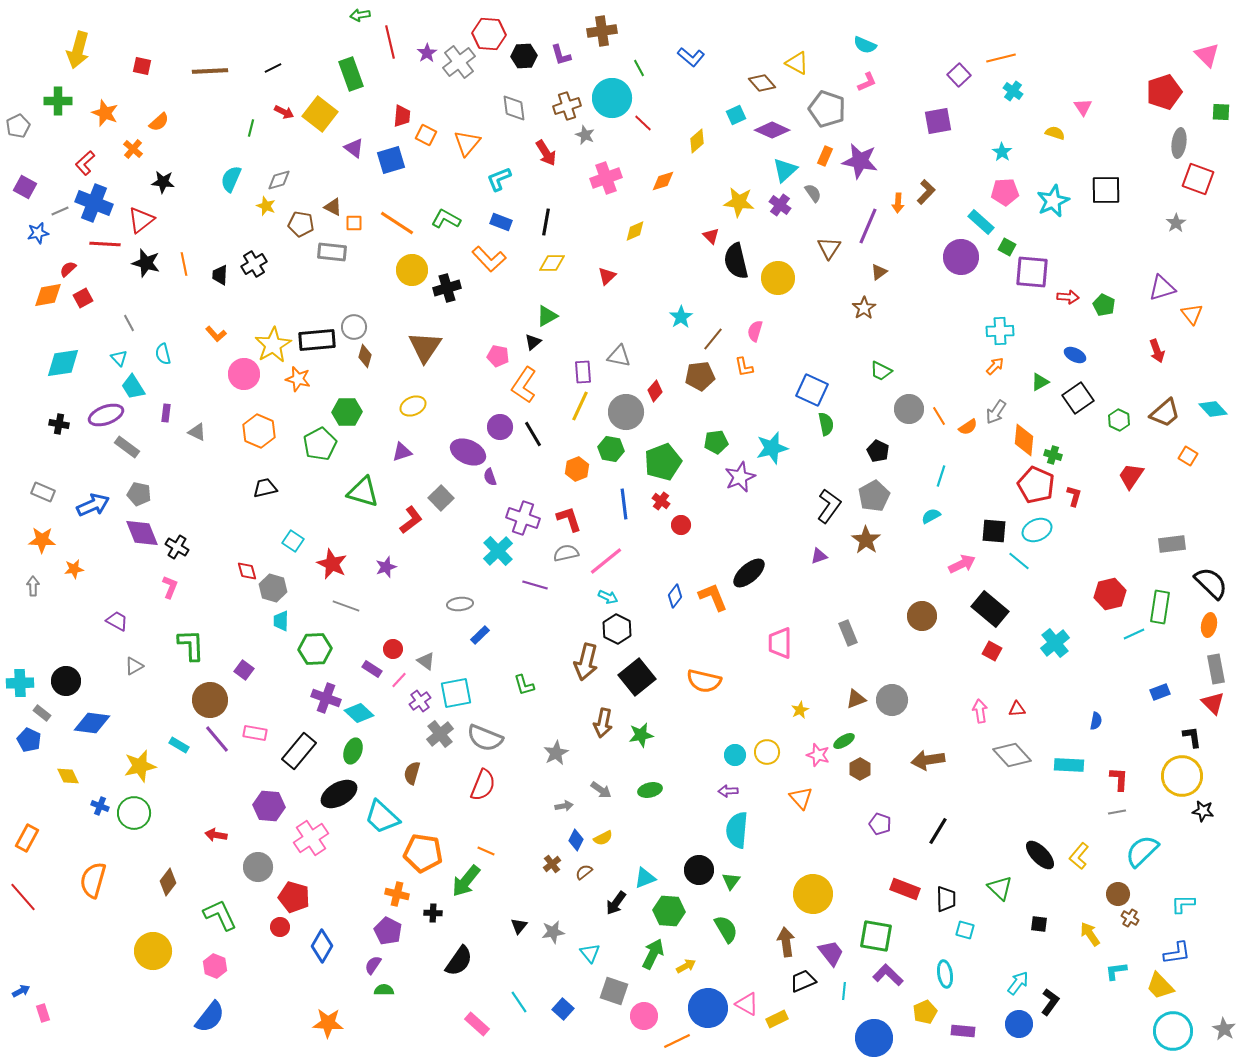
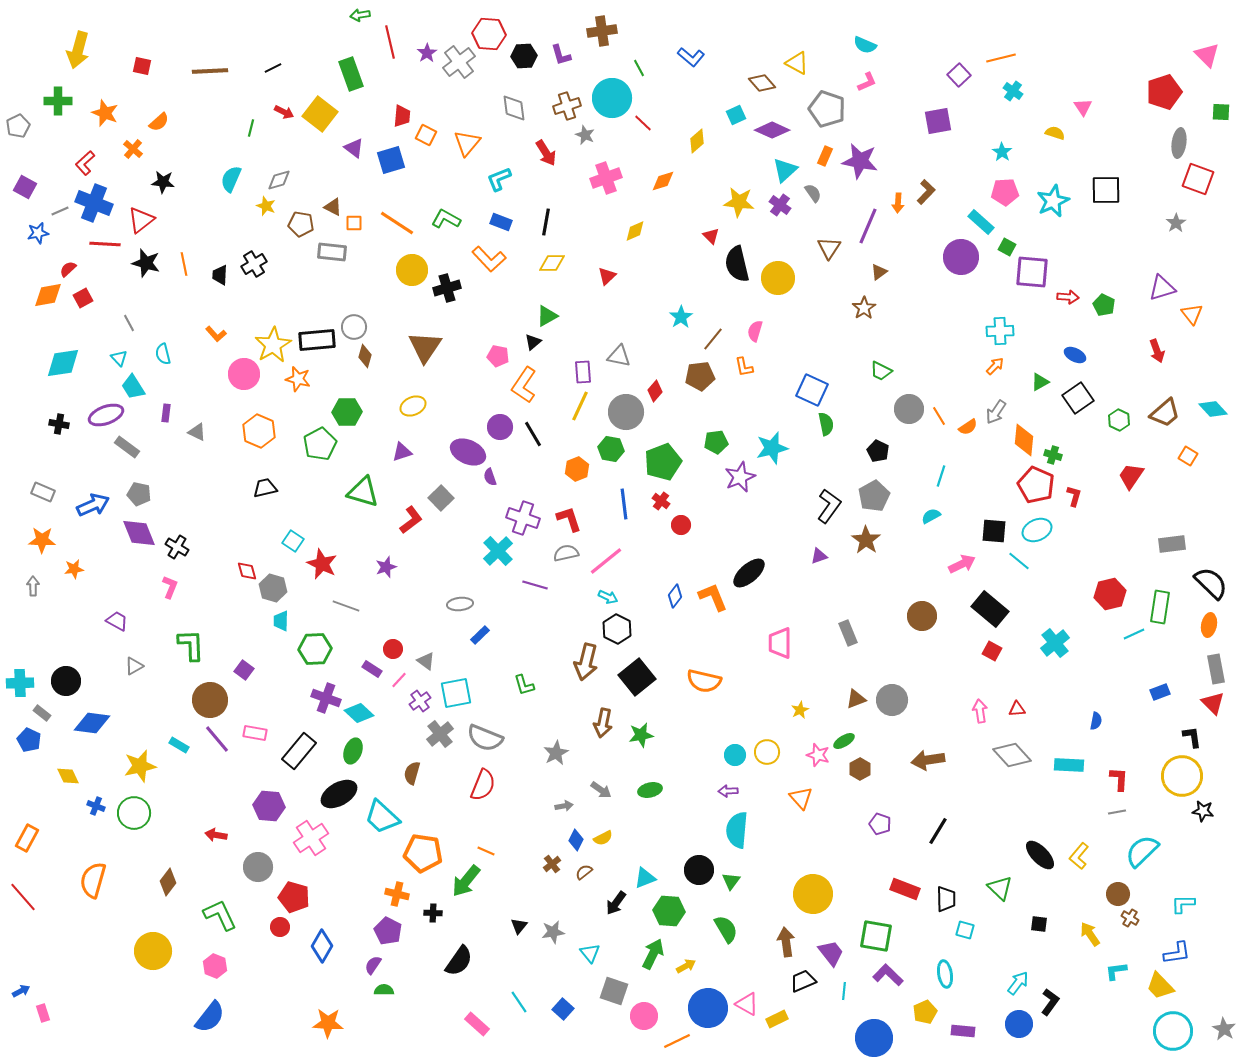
black semicircle at (736, 261): moved 1 px right, 3 px down
purple diamond at (142, 533): moved 3 px left
red star at (332, 564): moved 10 px left
blue cross at (100, 806): moved 4 px left
